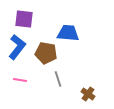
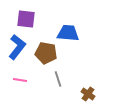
purple square: moved 2 px right
